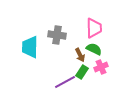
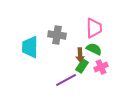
brown arrow: rotated 24 degrees clockwise
green rectangle: moved 6 px up
purple line: moved 1 px right, 2 px up
